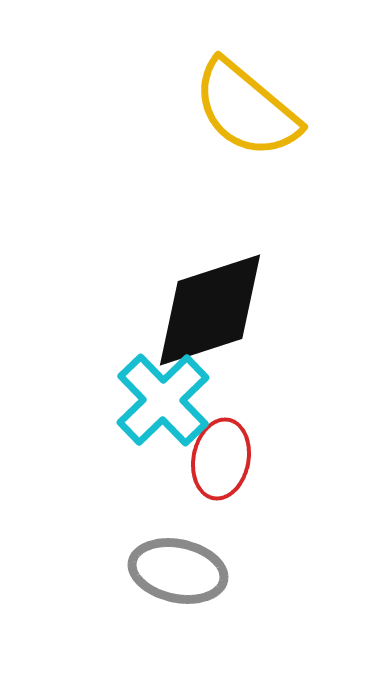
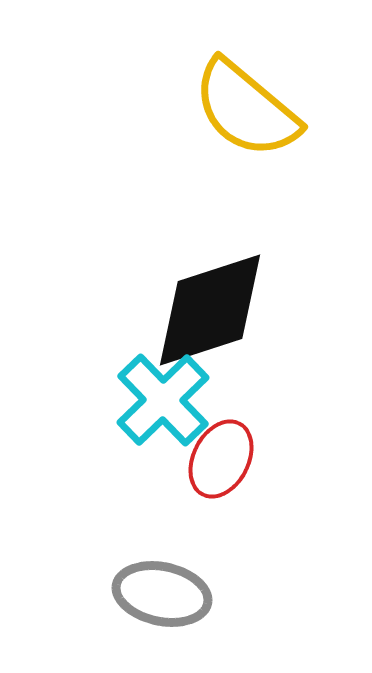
red ellipse: rotated 16 degrees clockwise
gray ellipse: moved 16 px left, 23 px down
